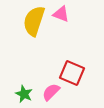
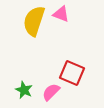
green star: moved 4 px up
